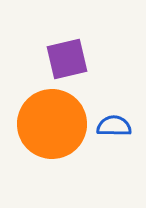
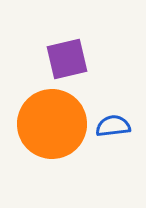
blue semicircle: moved 1 px left; rotated 8 degrees counterclockwise
